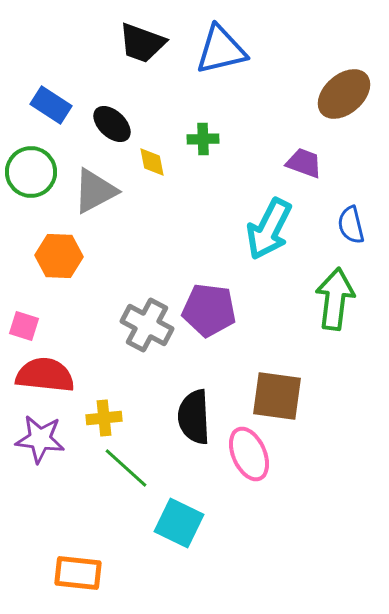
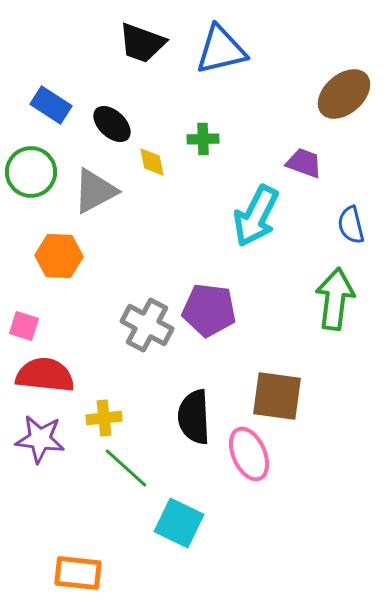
cyan arrow: moved 13 px left, 13 px up
